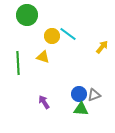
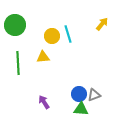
green circle: moved 12 px left, 10 px down
cyan line: rotated 36 degrees clockwise
yellow arrow: moved 23 px up
yellow triangle: rotated 24 degrees counterclockwise
